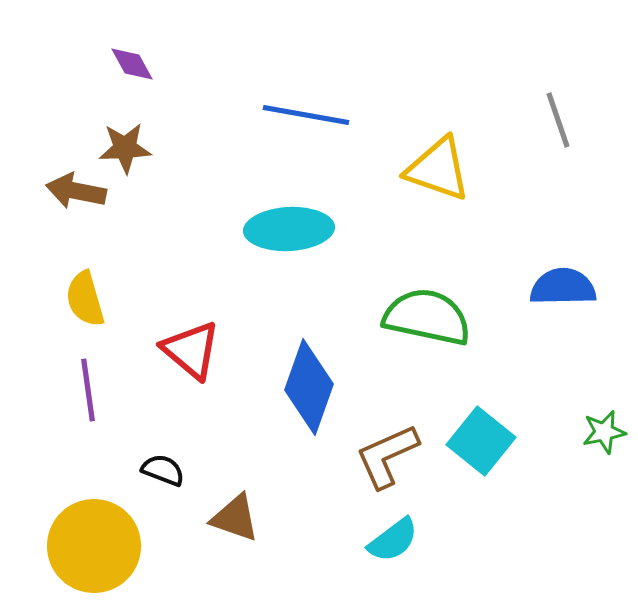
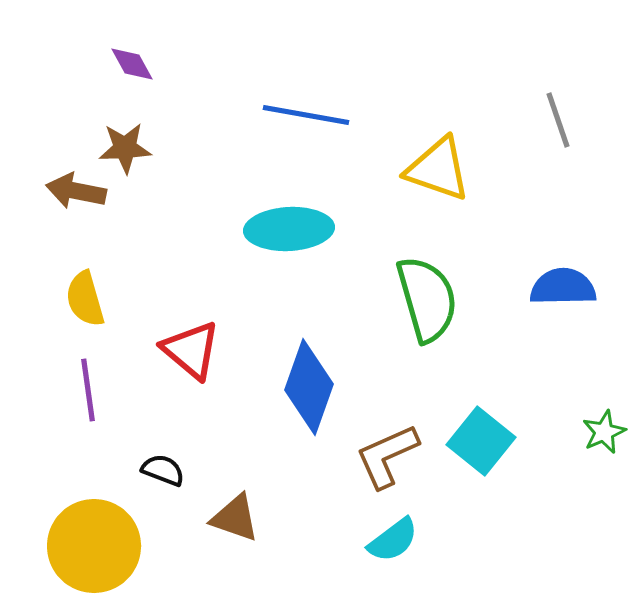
green semicircle: moved 18 px up; rotated 62 degrees clockwise
green star: rotated 12 degrees counterclockwise
